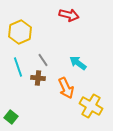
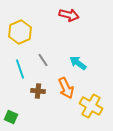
cyan line: moved 2 px right, 2 px down
brown cross: moved 13 px down
green square: rotated 16 degrees counterclockwise
